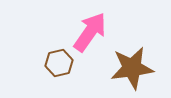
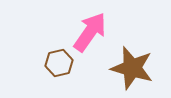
brown star: rotated 24 degrees clockwise
